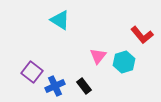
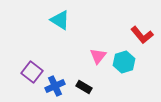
black rectangle: moved 1 px down; rotated 21 degrees counterclockwise
